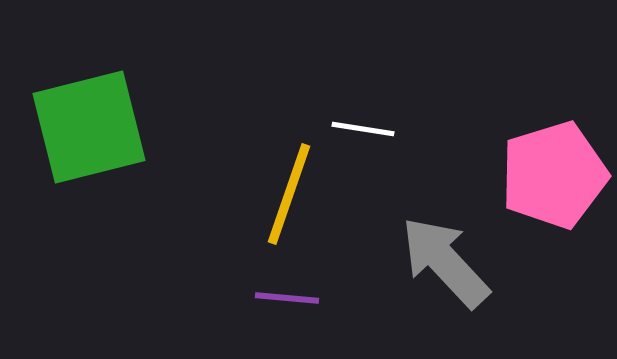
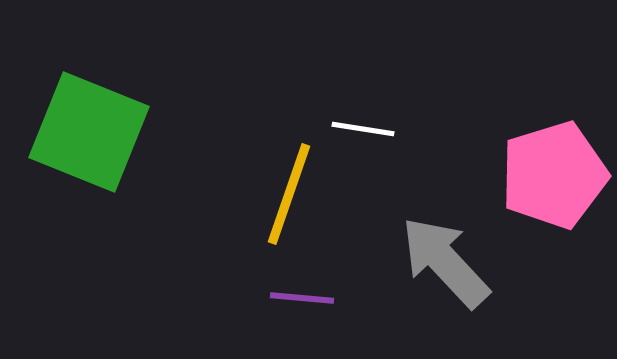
green square: moved 5 px down; rotated 36 degrees clockwise
purple line: moved 15 px right
